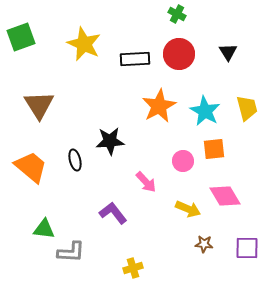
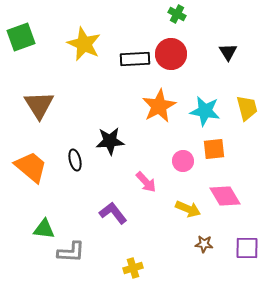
red circle: moved 8 px left
cyan star: rotated 20 degrees counterclockwise
